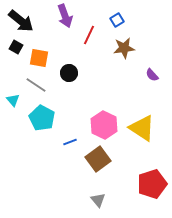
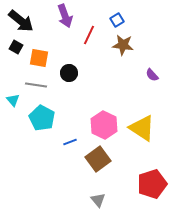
brown star: moved 1 px left, 3 px up; rotated 15 degrees clockwise
gray line: rotated 25 degrees counterclockwise
